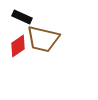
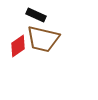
black rectangle: moved 14 px right, 2 px up
